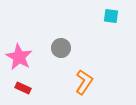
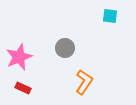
cyan square: moved 1 px left
gray circle: moved 4 px right
pink star: rotated 20 degrees clockwise
